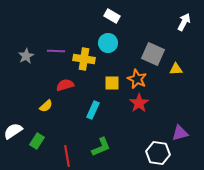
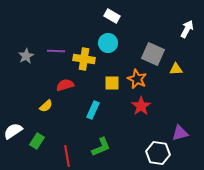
white arrow: moved 3 px right, 7 px down
red star: moved 2 px right, 3 px down
